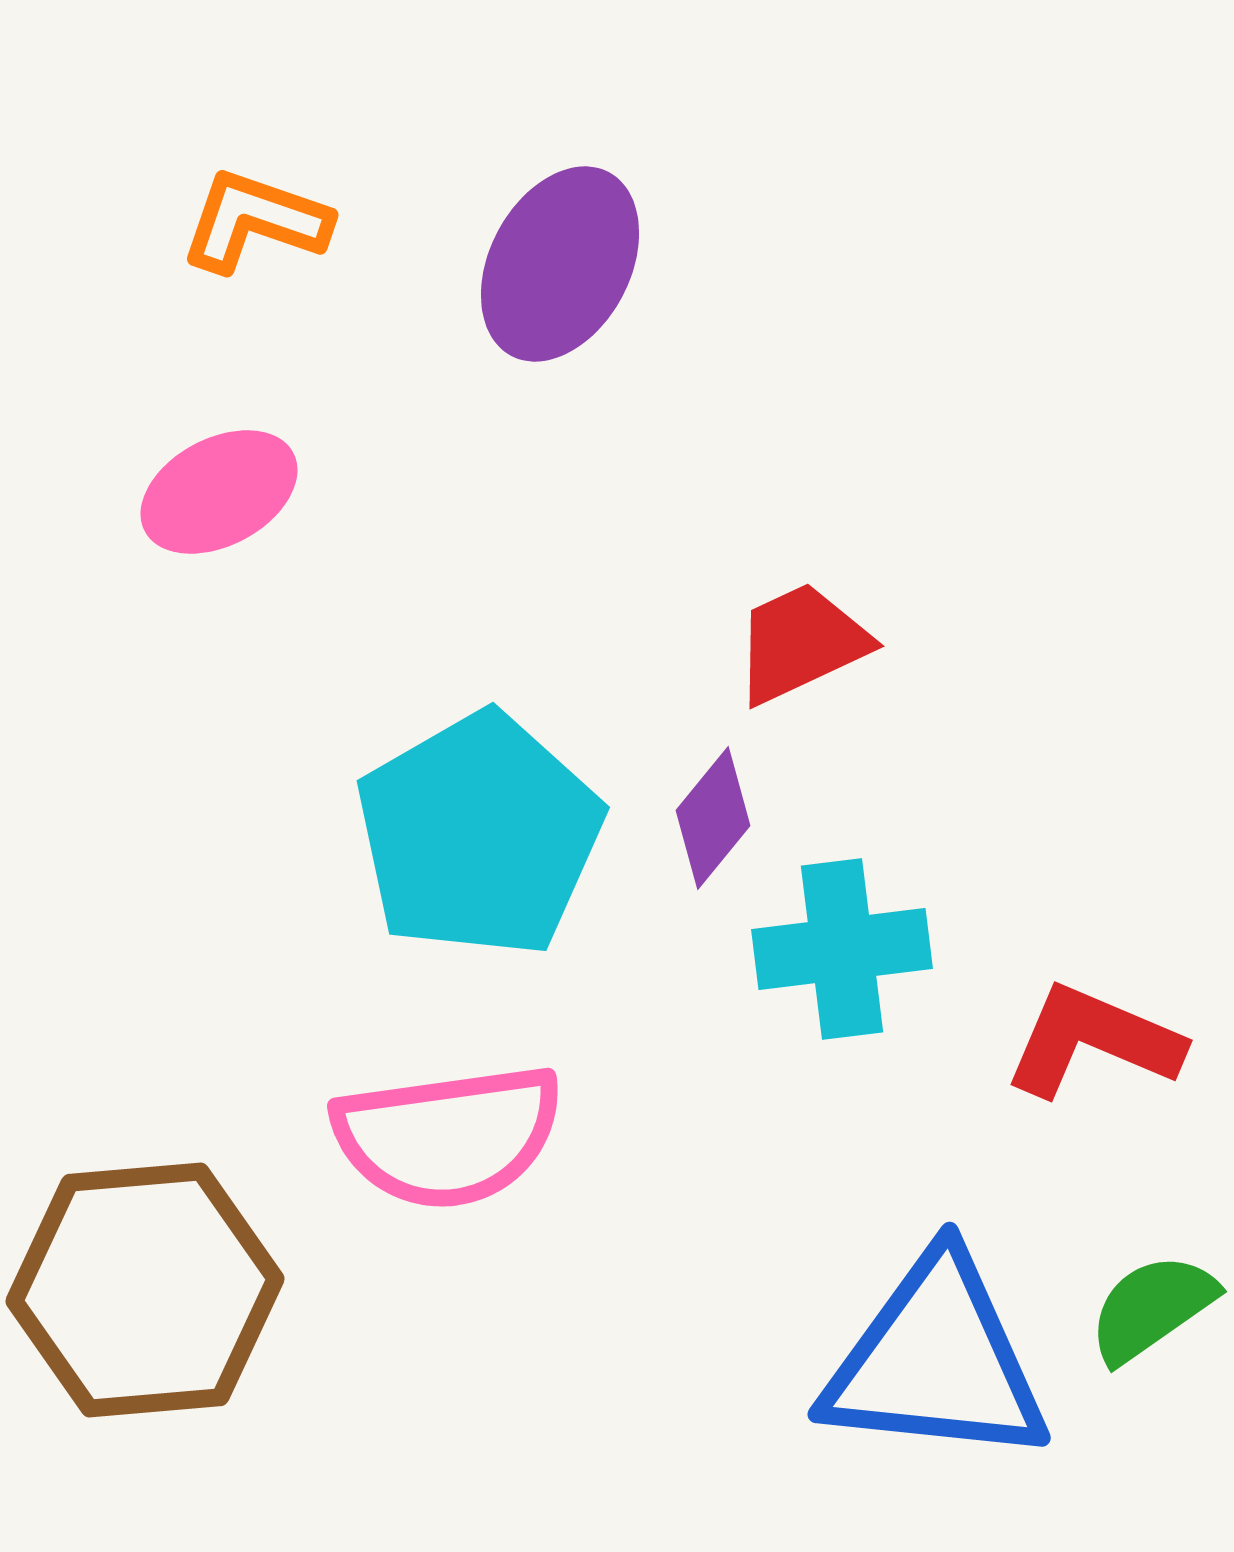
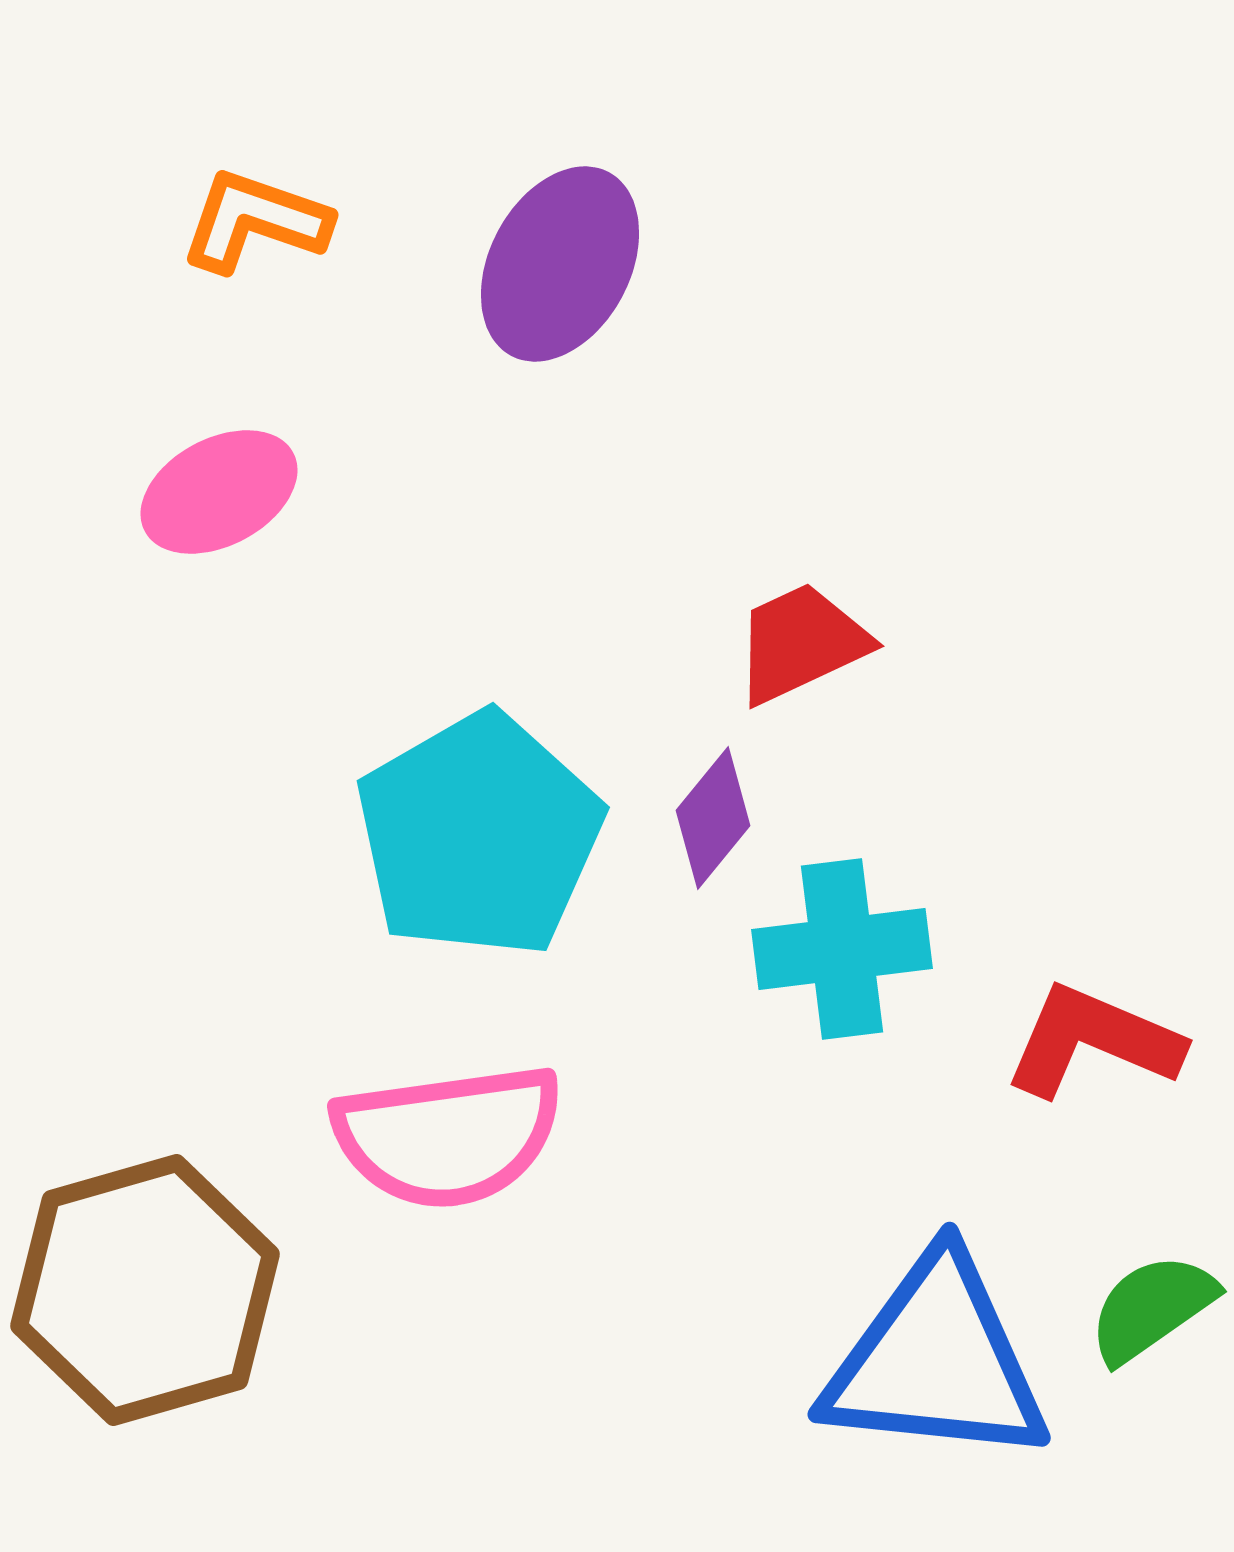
brown hexagon: rotated 11 degrees counterclockwise
